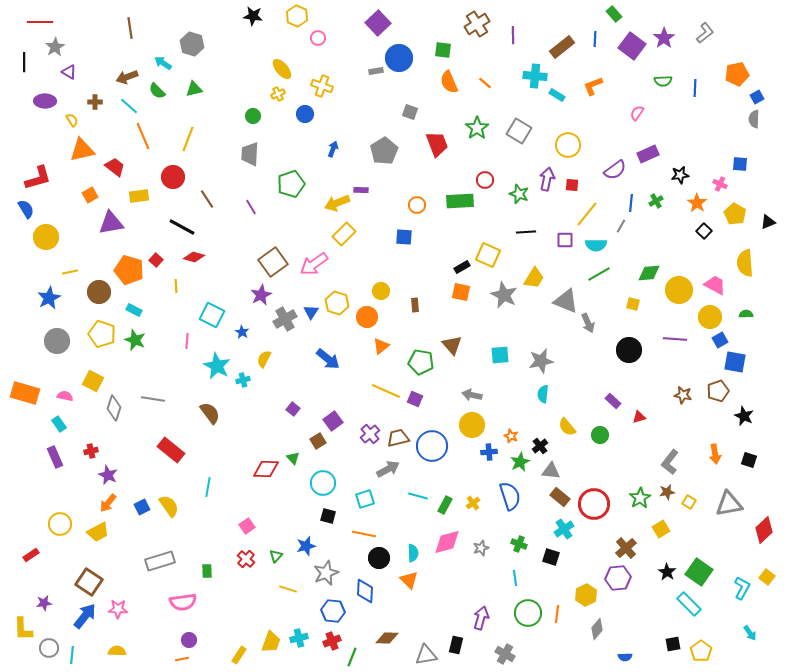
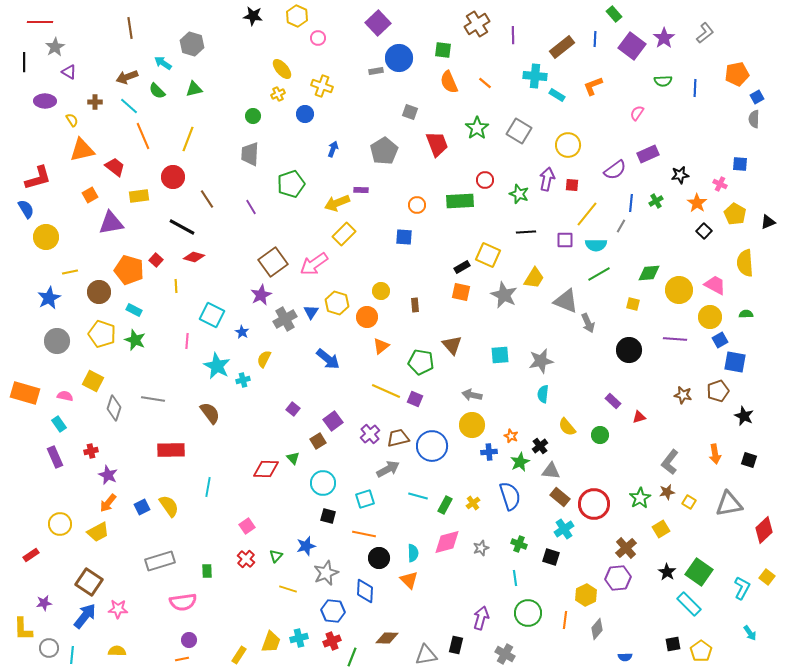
red rectangle at (171, 450): rotated 40 degrees counterclockwise
orange line at (557, 614): moved 8 px right, 6 px down
